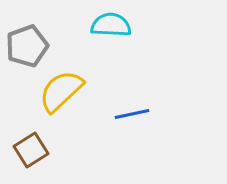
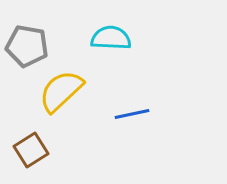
cyan semicircle: moved 13 px down
gray pentagon: rotated 30 degrees clockwise
